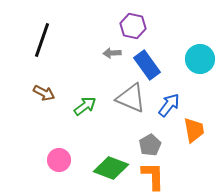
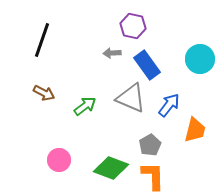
orange trapezoid: moved 1 px right; rotated 24 degrees clockwise
